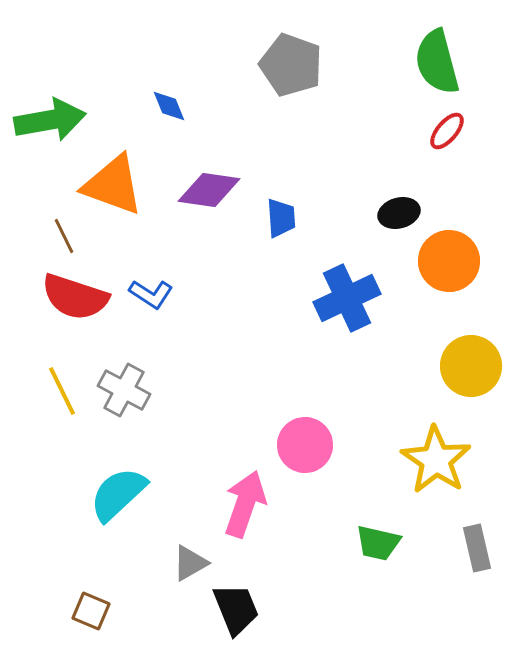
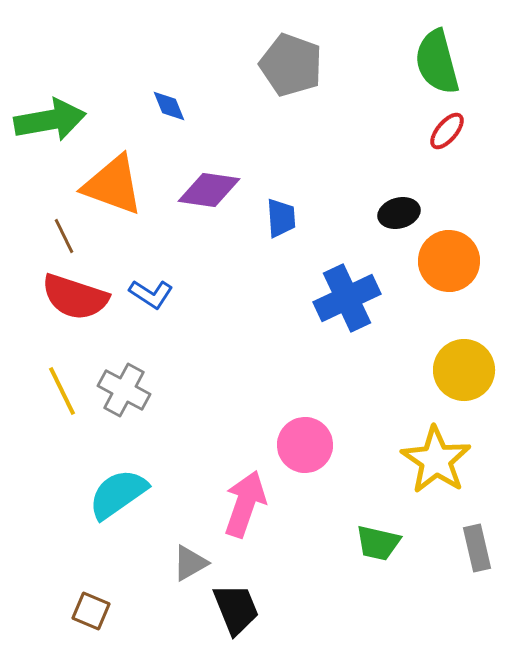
yellow circle: moved 7 px left, 4 px down
cyan semicircle: rotated 8 degrees clockwise
